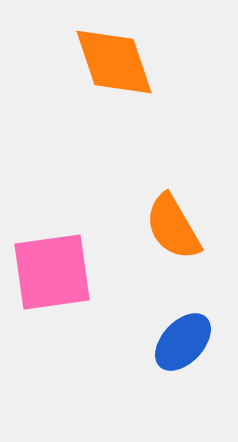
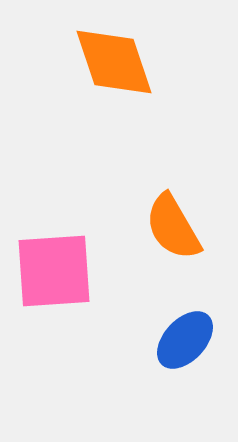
pink square: moved 2 px right, 1 px up; rotated 4 degrees clockwise
blue ellipse: moved 2 px right, 2 px up
